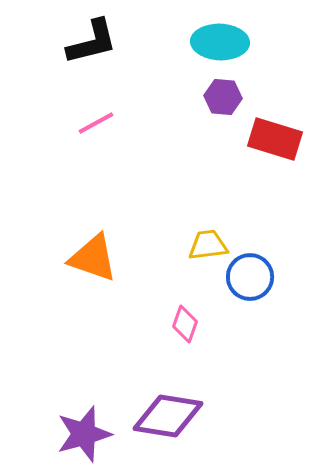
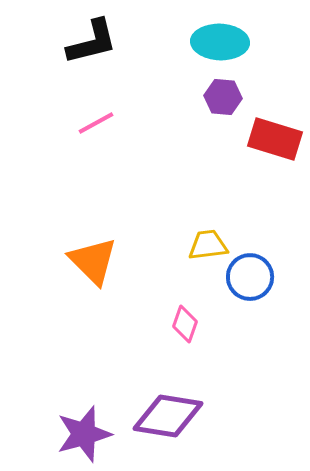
orange triangle: moved 3 px down; rotated 26 degrees clockwise
